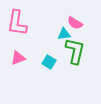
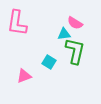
pink triangle: moved 6 px right, 18 px down
